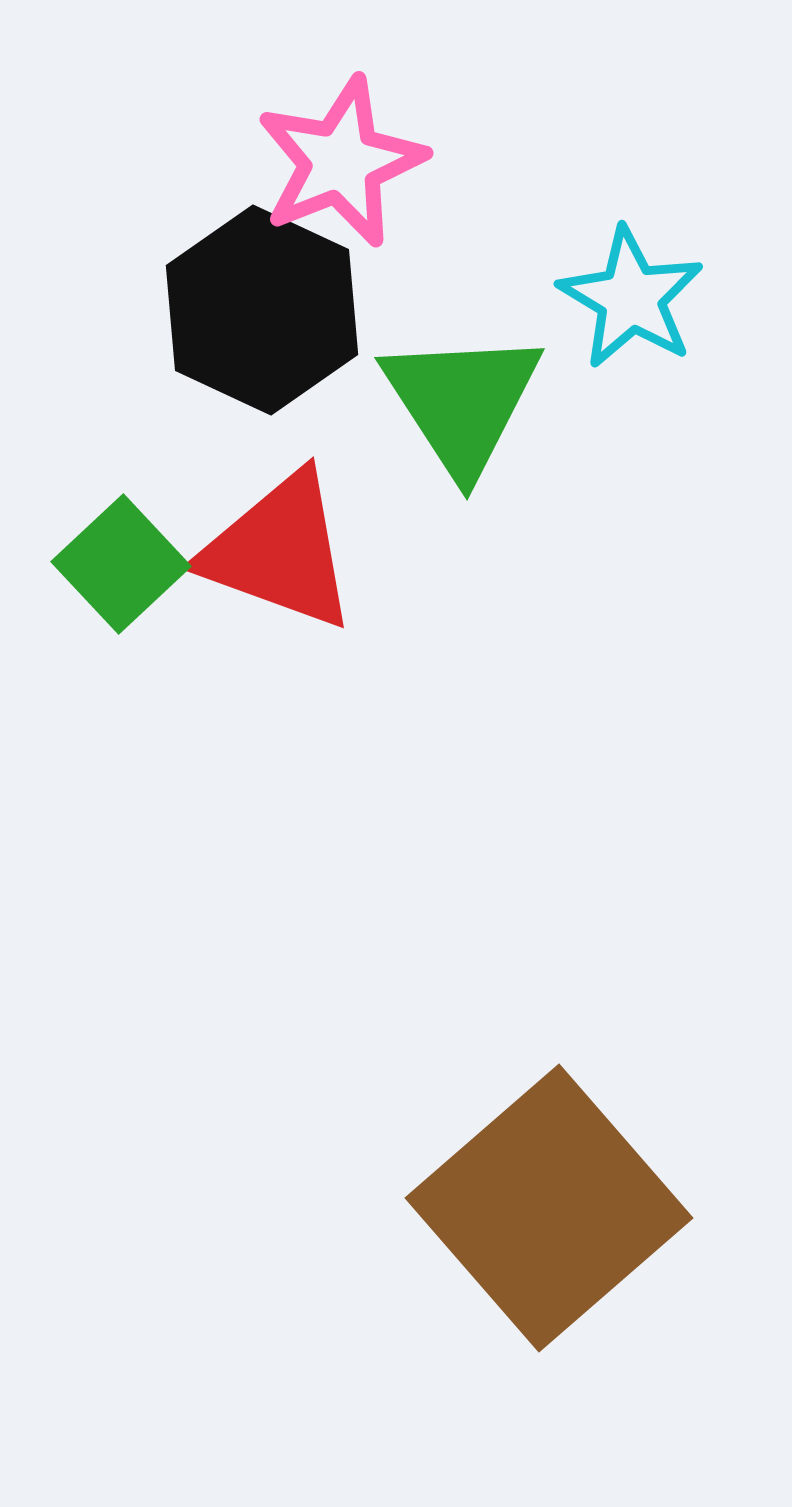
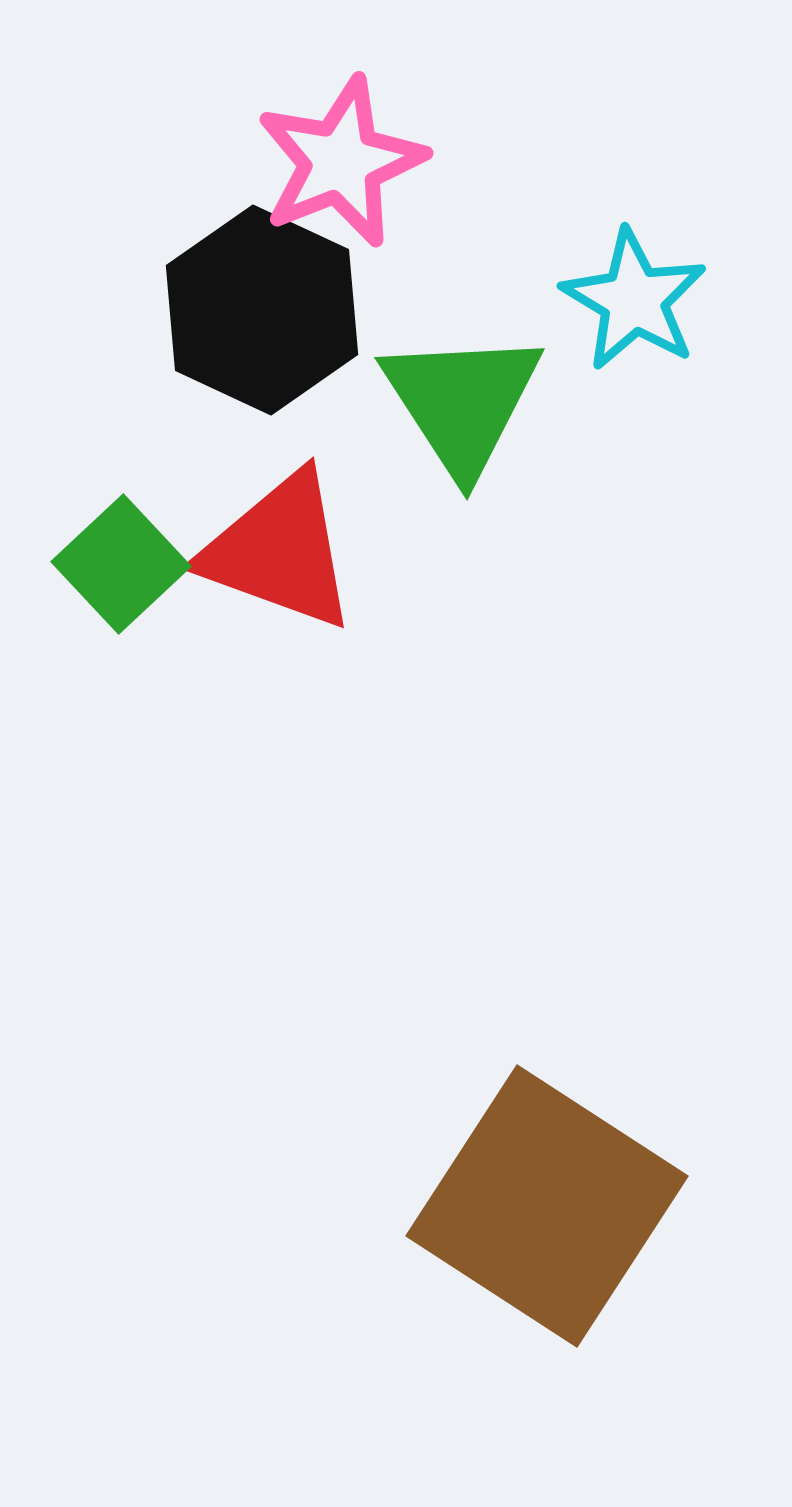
cyan star: moved 3 px right, 2 px down
brown square: moved 2 px left, 2 px up; rotated 16 degrees counterclockwise
